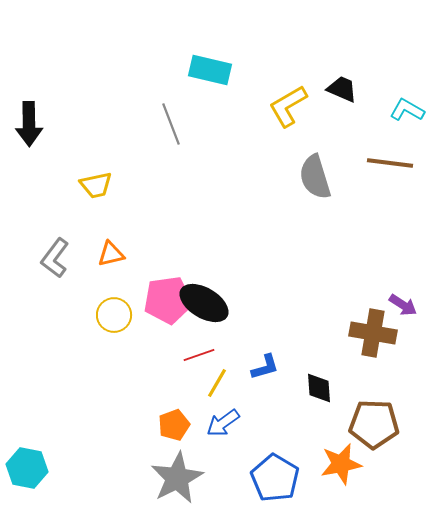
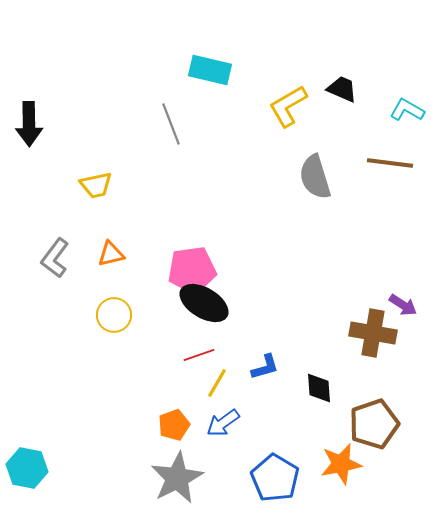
pink pentagon: moved 24 px right, 30 px up
brown pentagon: rotated 21 degrees counterclockwise
